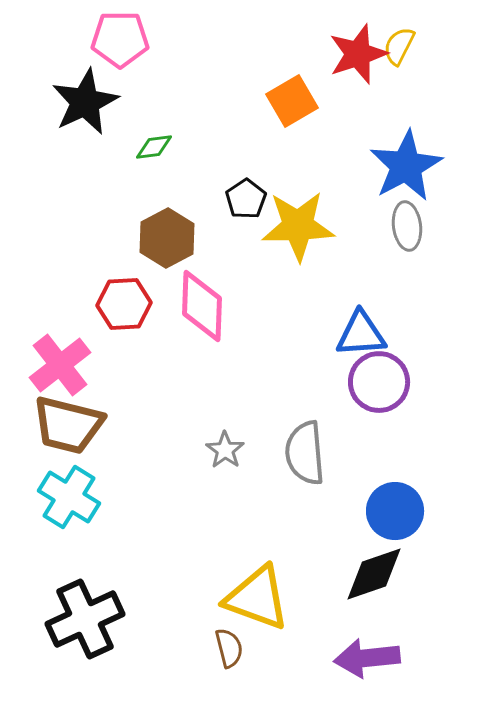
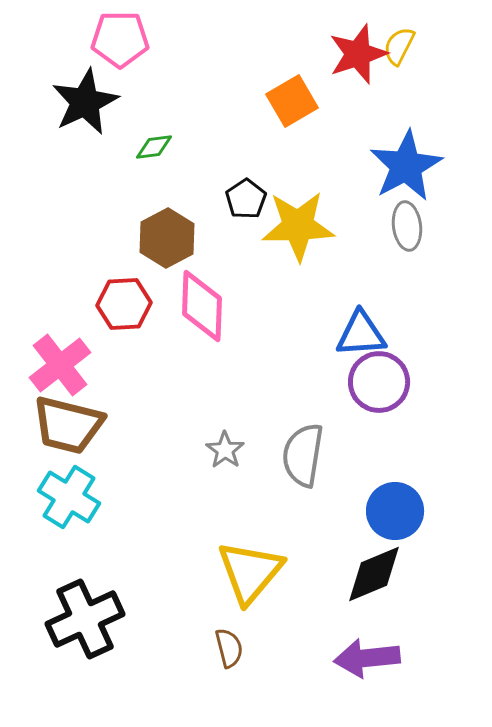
gray semicircle: moved 2 px left, 2 px down; rotated 14 degrees clockwise
black diamond: rotated 4 degrees counterclockwise
yellow triangle: moved 7 px left, 26 px up; rotated 50 degrees clockwise
